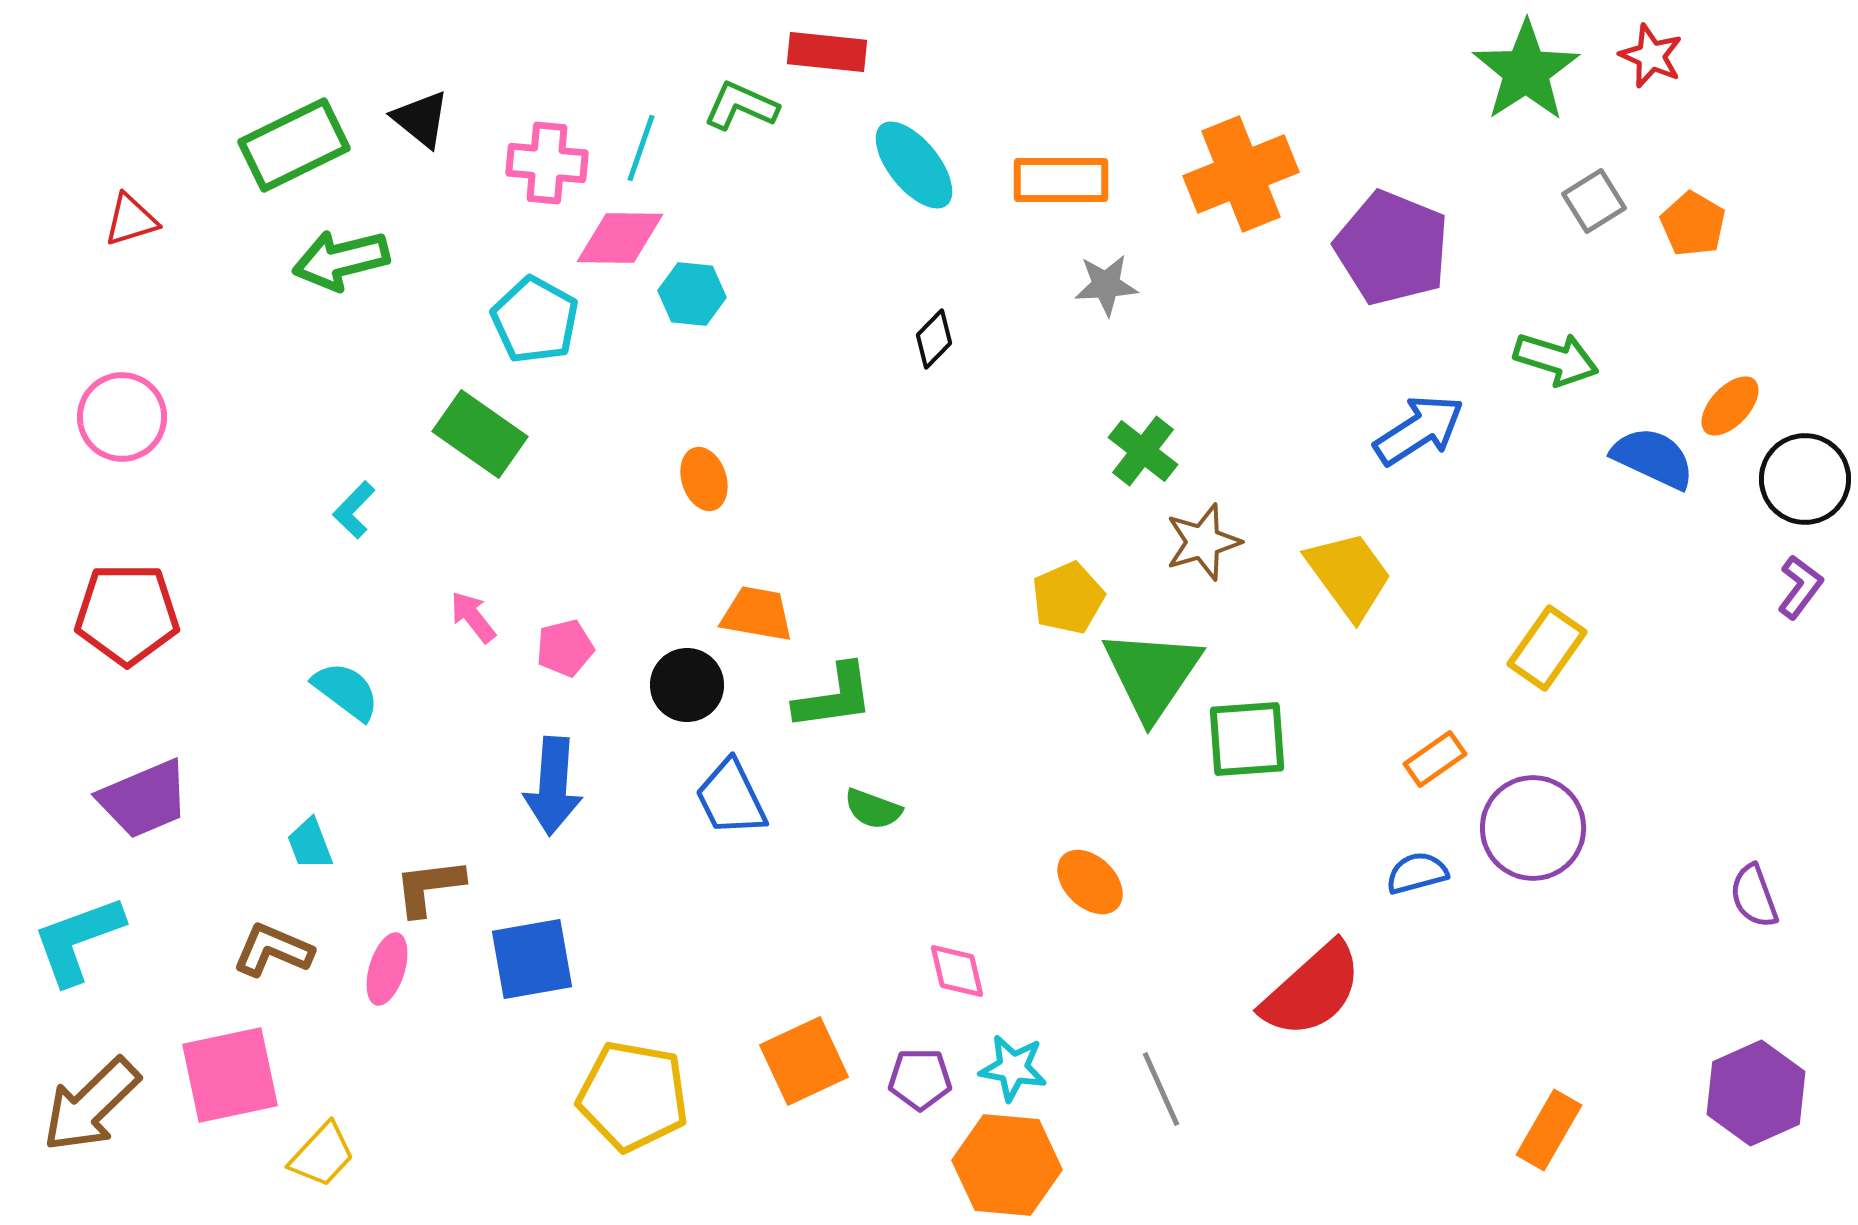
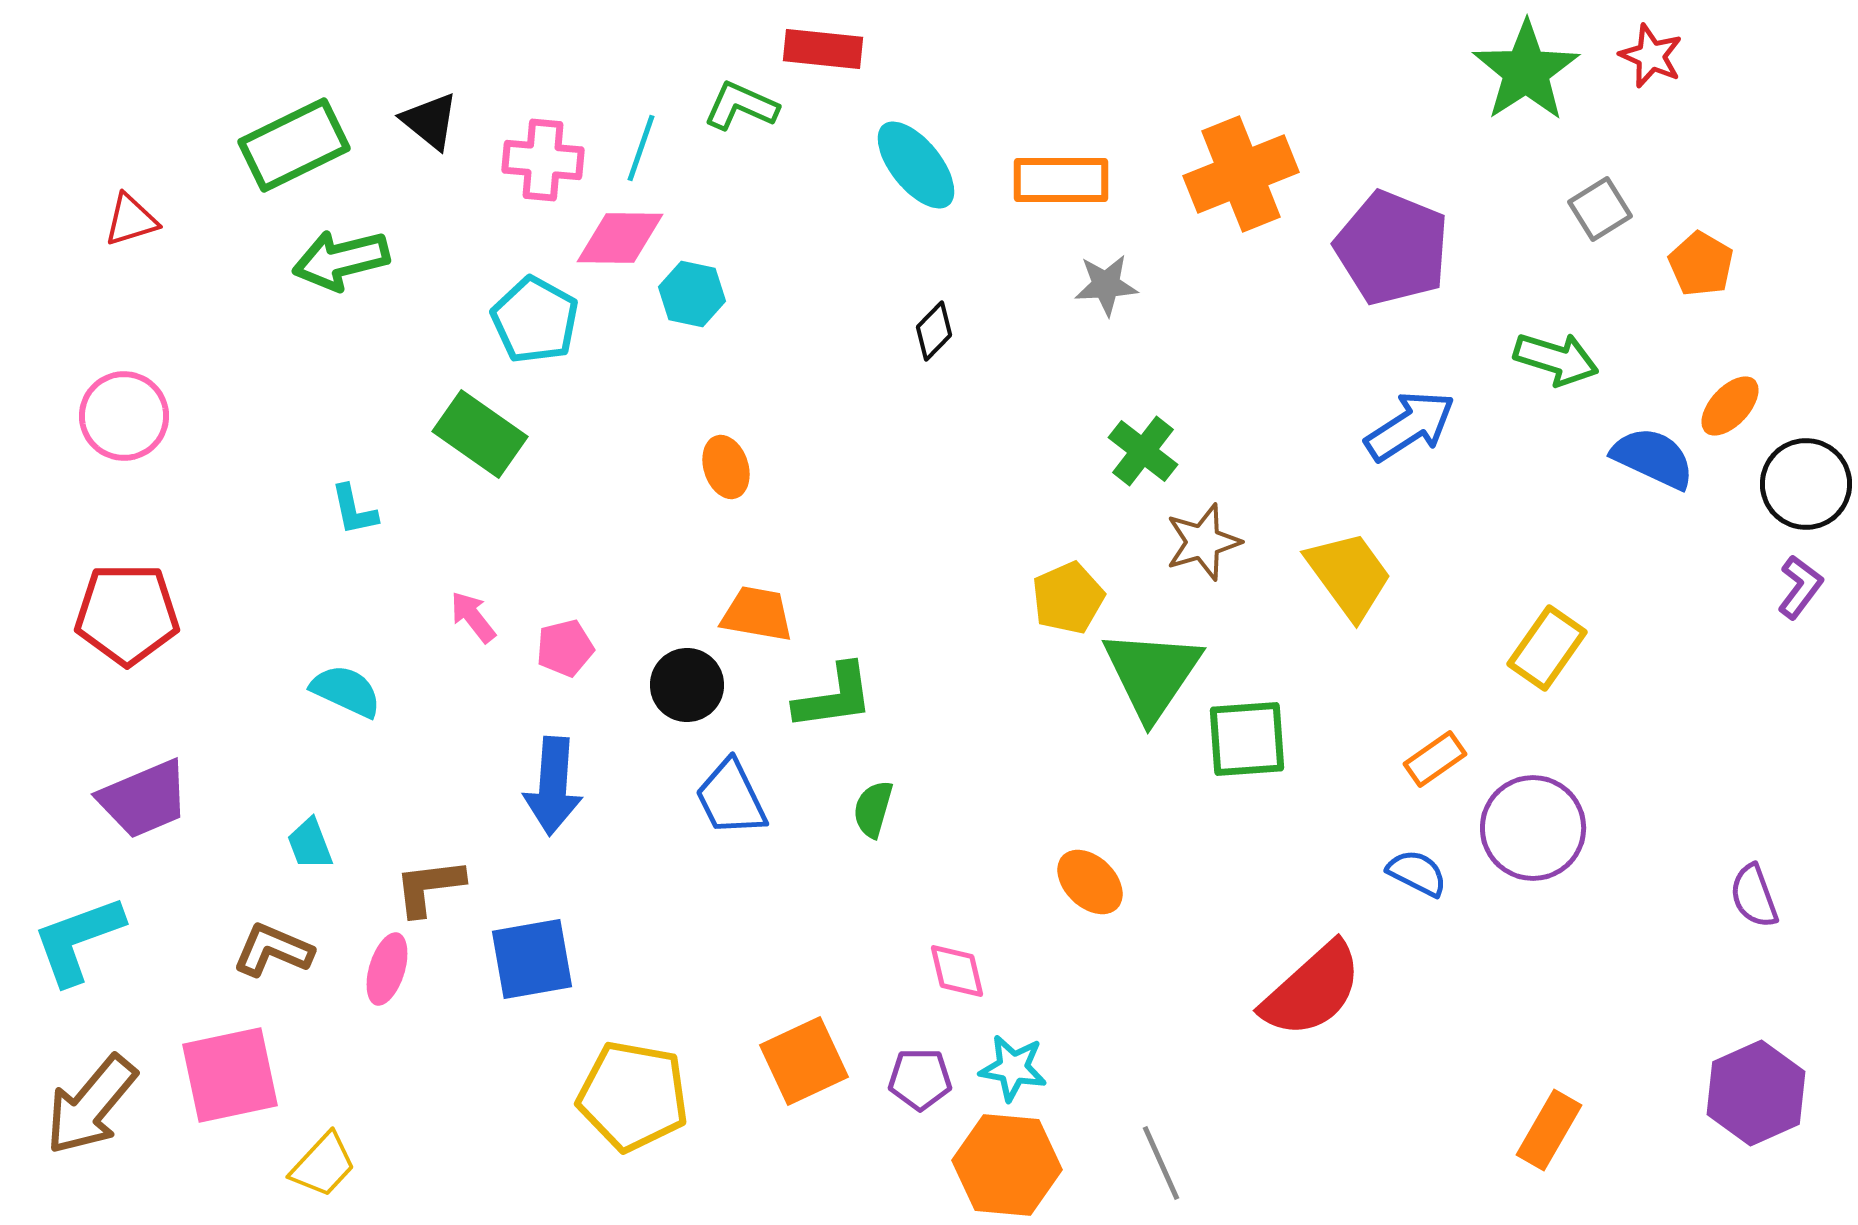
red rectangle at (827, 52): moved 4 px left, 3 px up
black triangle at (421, 119): moved 9 px right, 2 px down
pink cross at (547, 163): moved 4 px left, 3 px up
cyan ellipse at (914, 165): moved 2 px right
gray square at (1594, 201): moved 6 px right, 8 px down
orange pentagon at (1693, 224): moved 8 px right, 40 px down
cyan hexagon at (692, 294): rotated 6 degrees clockwise
black diamond at (934, 339): moved 8 px up
pink circle at (122, 417): moved 2 px right, 1 px up
blue arrow at (1419, 430): moved 9 px left, 4 px up
orange ellipse at (704, 479): moved 22 px right, 12 px up
black circle at (1805, 479): moved 1 px right, 5 px down
cyan L-shape at (354, 510): rotated 56 degrees counterclockwise
cyan semicircle at (346, 691): rotated 12 degrees counterclockwise
green semicircle at (873, 809): rotated 86 degrees clockwise
blue semicircle at (1417, 873): rotated 42 degrees clockwise
gray line at (1161, 1089): moved 74 px down
brown arrow at (91, 1105): rotated 6 degrees counterclockwise
yellow trapezoid at (322, 1155): moved 1 px right, 10 px down
